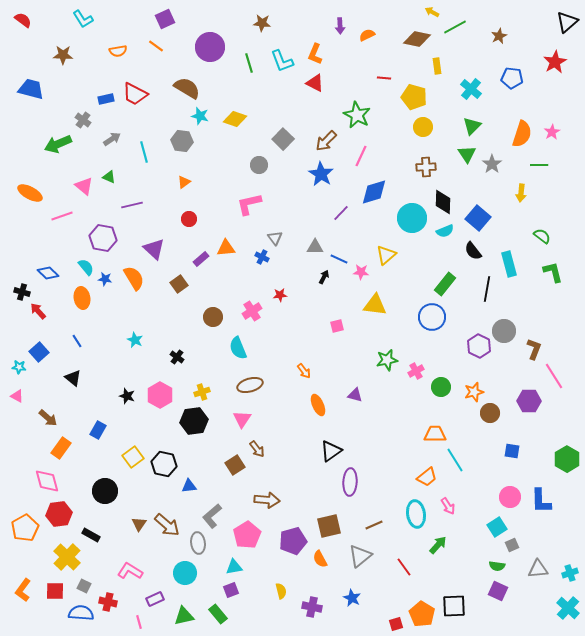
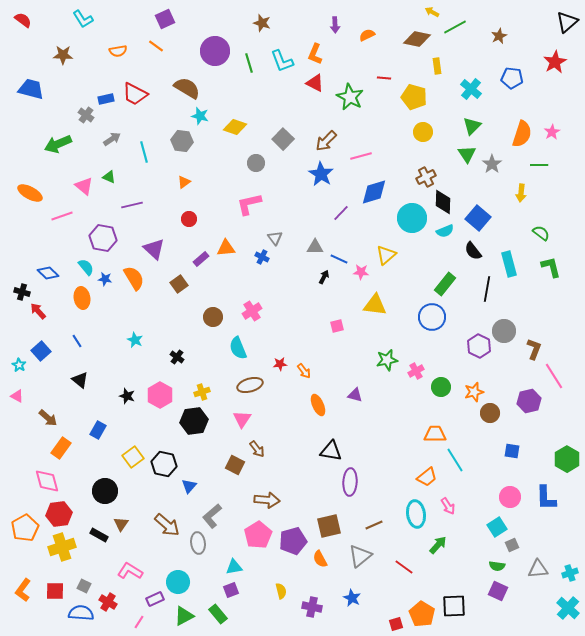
brown star at (262, 23): rotated 12 degrees clockwise
purple arrow at (340, 26): moved 5 px left, 1 px up
purple circle at (210, 47): moved 5 px right, 4 px down
green star at (357, 115): moved 7 px left, 18 px up
yellow diamond at (235, 119): moved 8 px down
gray cross at (83, 120): moved 3 px right, 5 px up
yellow circle at (423, 127): moved 5 px down
pink line at (361, 156): rotated 50 degrees clockwise
gray circle at (259, 165): moved 3 px left, 2 px up
brown cross at (426, 167): moved 10 px down; rotated 24 degrees counterclockwise
green semicircle at (542, 236): moved 1 px left, 3 px up
green L-shape at (553, 272): moved 2 px left, 5 px up
red star at (280, 295): moved 69 px down
blue square at (39, 352): moved 2 px right, 1 px up
cyan star at (19, 367): moved 2 px up; rotated 24 degrees clockwise
black triangle at (73, 378): moved 7 px right, 2 px down
purple hexagon at (529, 401): rotated 15 degrees counterclockwise
black triangle at (331, 451): rotated 45 degrees clockwise
brown square at (235, 465): rotated 30 degrees counterclockwise
blue triangle at (189, 486): rotated 42 degrees counterclockwise
blue L-shape at (541, 501): moved 5 px right, 3 px up
brown triangle at (139, 524): moved 18 px left
black rectangle at (91, 535): moved 8 px right
pink pentagon at (247, 535): moved 11 px right
yellow cross at (67, 557): moved 5 px left, 10 px up; rotated 28 degrees clockwise
red line at (404, 567): rotated 18 degrees counterclockwise
cyan circle at (185, 573): moved 7 px left, 9 px down
red cross at (108, 602): rotated 18 degrees clockwise
green triangle at (184, 616): rotated 15 degrees counterclockwise
pink line at (139, 622): rotated 48 degrees clockwise
